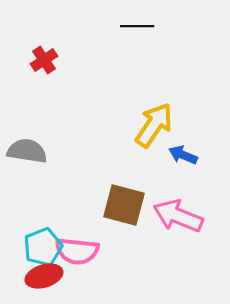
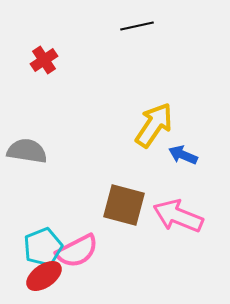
black line: rotated 12 degrees counterclockwise
pink semicircle: rotated 33 degrees counterclockwise
red ellipse: rotated 18 degrees counterclockwise
